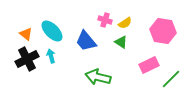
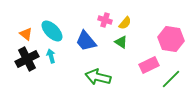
yellow semicircle: rotated 16 degrees counterclockwise
pink hexagon: moved 8 px right, 8 px down
